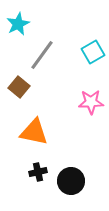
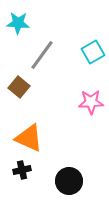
cyan star: moved 1 px up; rotated 30 degrees clockwise
orange triangle: moved 5 px left, 6 px down; rotated 12 degrees clockwise
black cross: moved 16 px left, 2 px up
black circle: moved 2 px left
